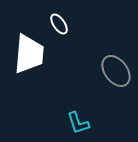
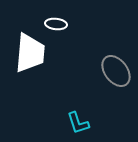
white ellipse: moved 3 px left; rotated 50 degrees counterclockwise
white trapezoid: moved 1 px right, 1 px up
